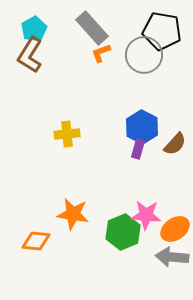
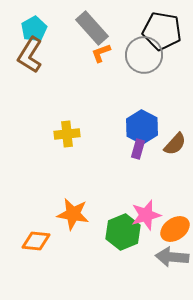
pink star: rotated 20 degrees counterclockwise
